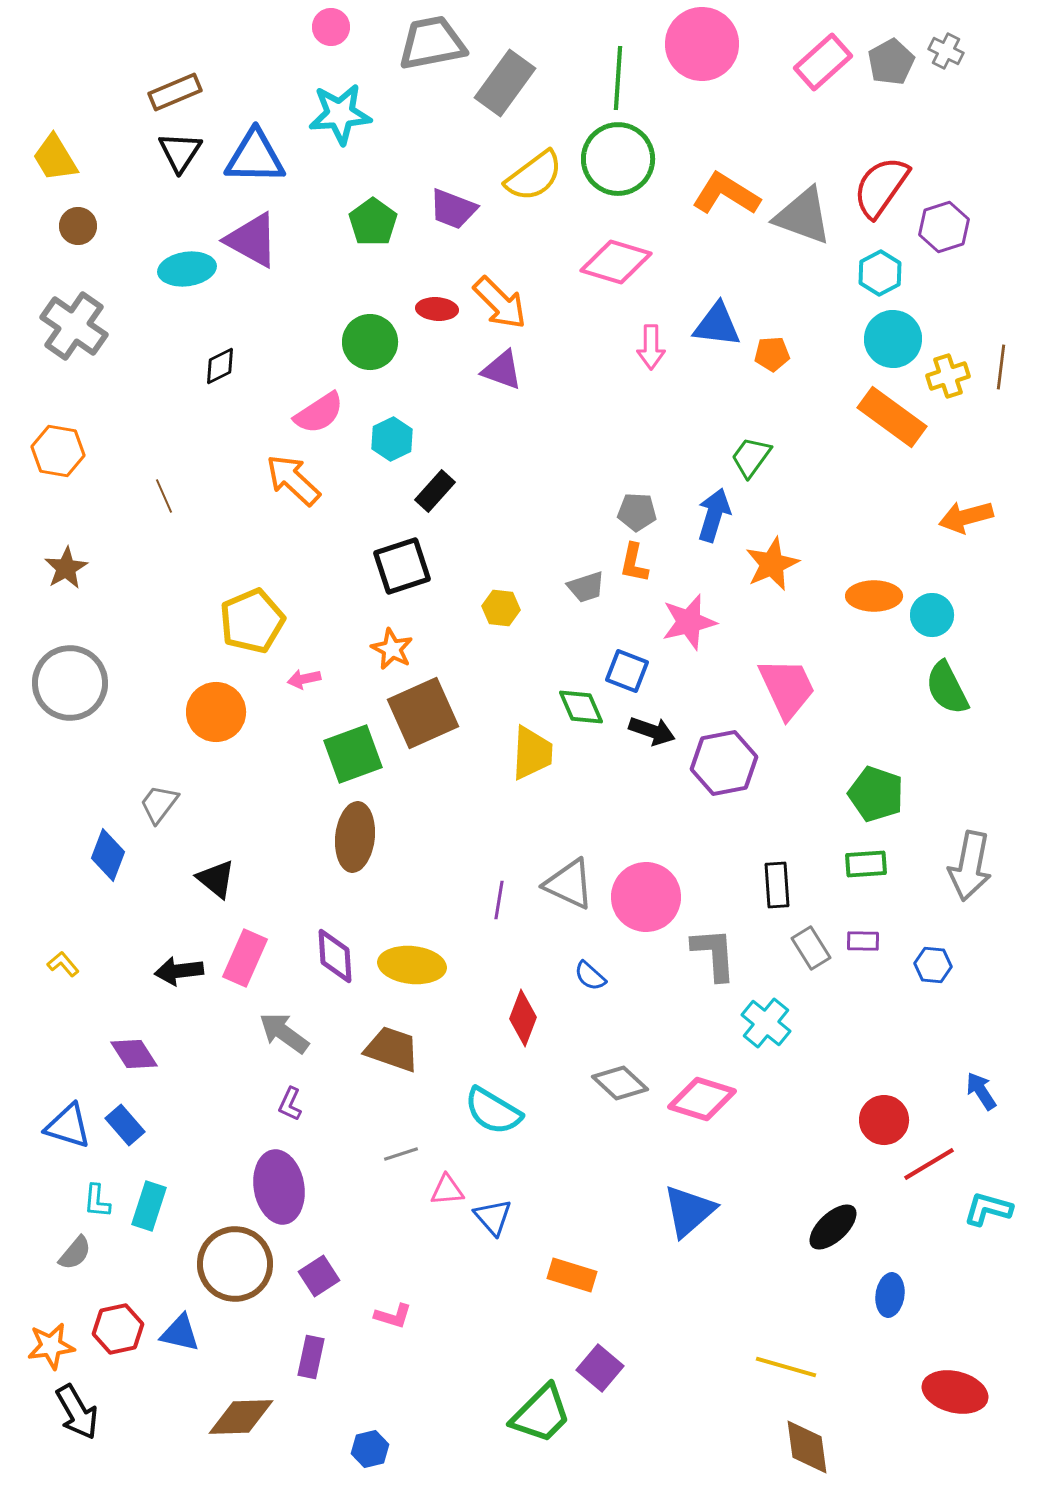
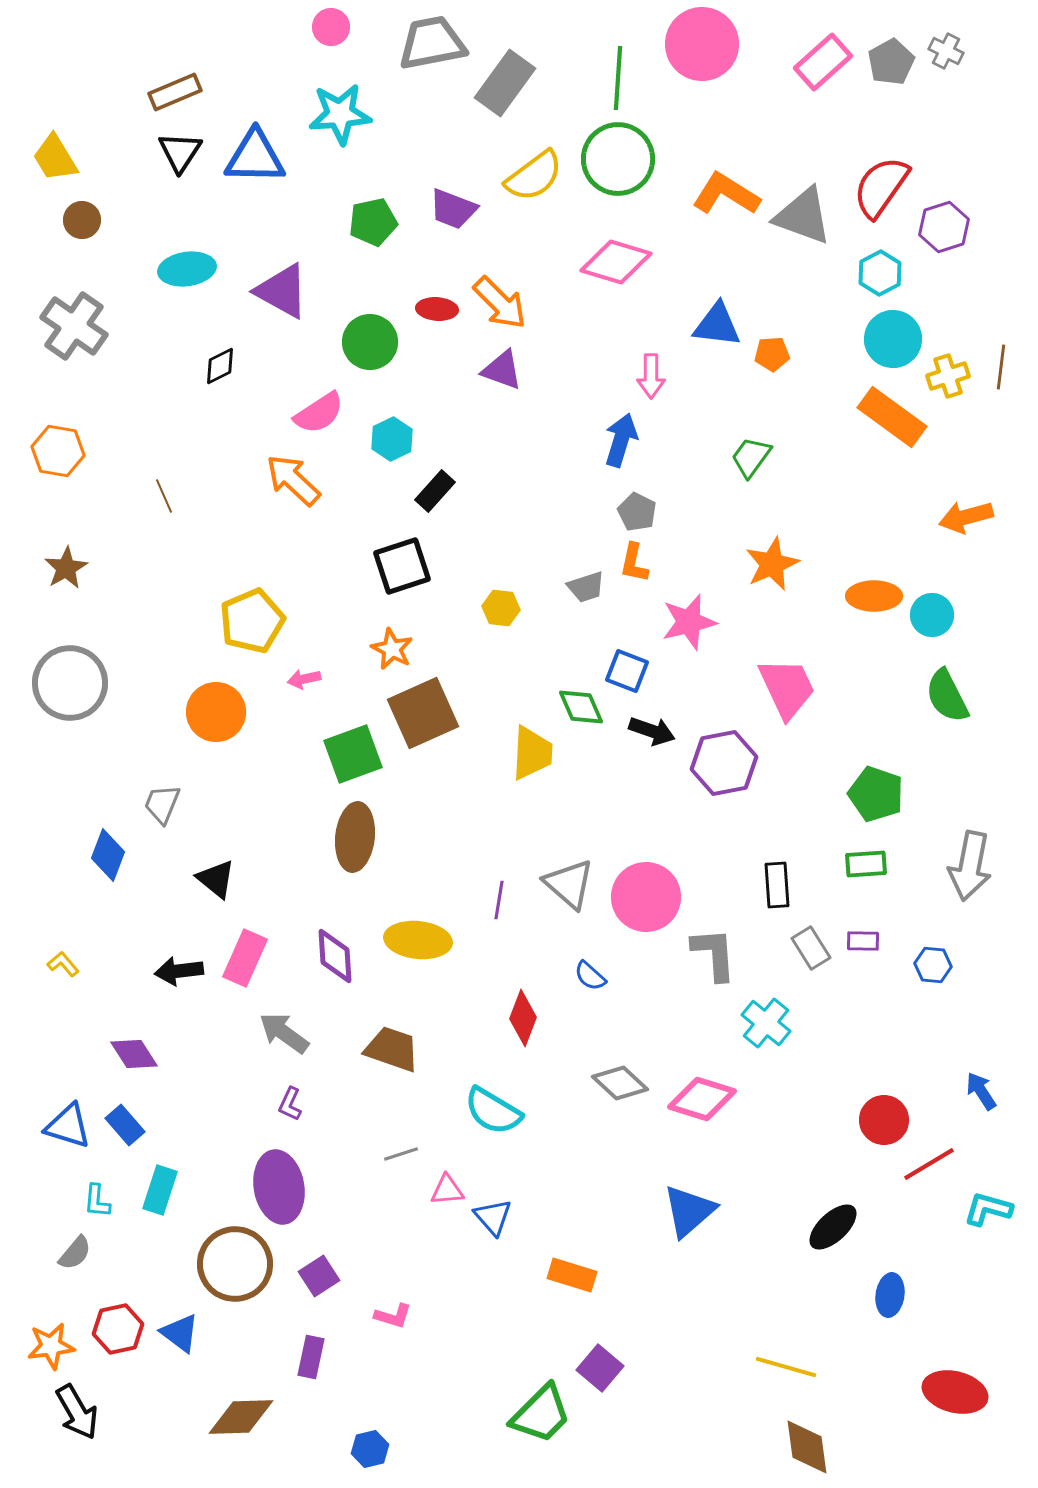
green pentagon at (373, 222): rotated 24 degrees clockwise
brown circle at (78, 226): moved 4 px right, 6 px up
purple triangle at (252, 240): moved 30 px right, 51 px down
pink arrow at (651, 347): moved 29 px down
gray pentagon at (637, 512): rotated 24 degrees clockwise
blue arrow at (714, 515): moved 93 px left, 75 px up
green semicircle at (947, 688): moved 8 px down
gray trapezoid at (159, 804): moved 3 px right; rotated 15 degrees counterclockwise
gray triangle at (569, 884): rotated 16 degrees clockwise
yellow ellipse at (412, 965): moved 6 px right, 25 px up
cyan rectangle at (149, 1206): moved 11 px right, 16 px up
blue triangle at (180, 1333): rotated 24 degrees clockwise
